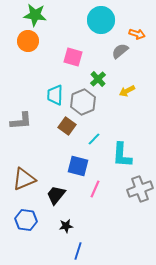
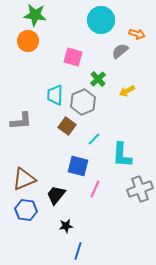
blue hexagon: moved 10 px up
